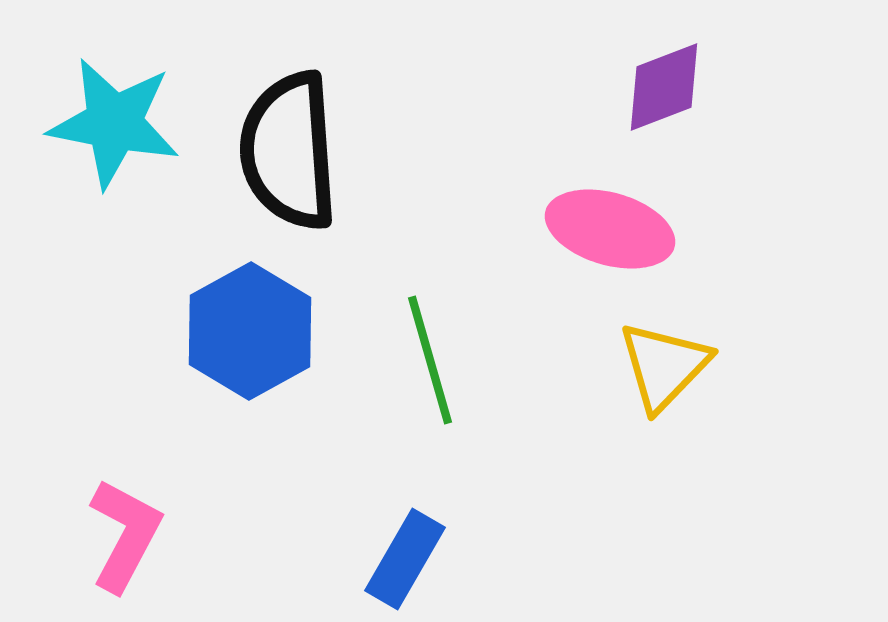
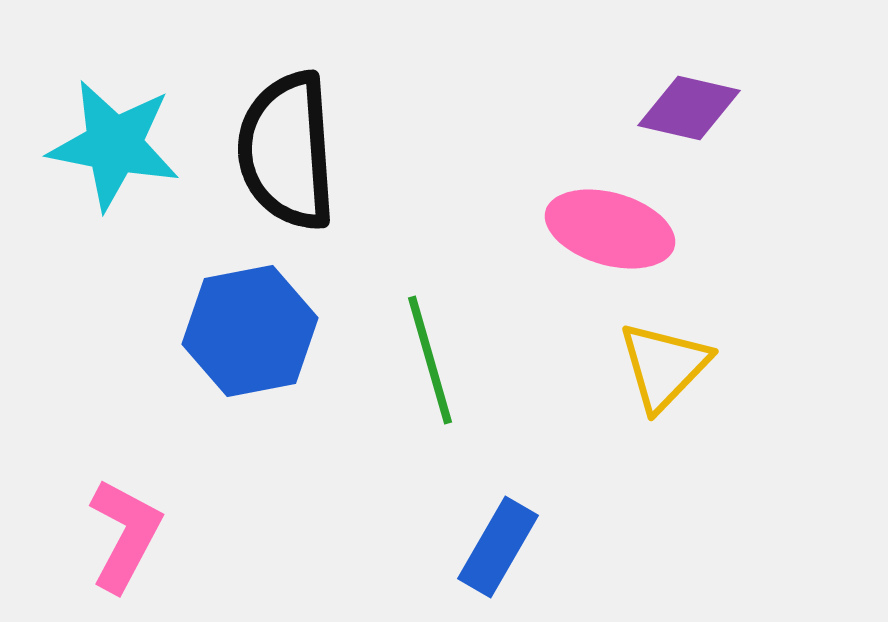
purple diamond: moved 25 px right, 21 px down; rotated 34 degrees clockwise
cyan star: moved 22 px down
black semicircle: moved 2 px left
blue hexagon: rotated 18 degrees clockwise
blue rectangle: moved 93 px right, 12 px up
